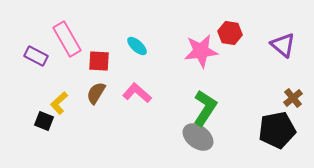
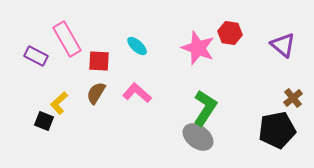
pink star: moved 3 px left, 3 px up; rotated 28 degrees clockwise
